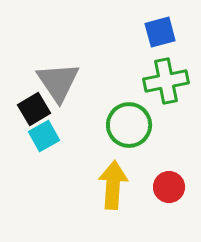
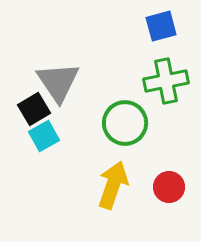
blue square: moved 1 px right, 6 px up
green circle: moved 4 px left, 2 px up
yellow arrow: rotated 15 degrees clockwise
